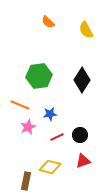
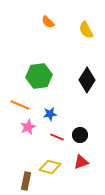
black diamond: moved 5 px right
red line: rotated 48 degrees clockwise
red triangle: moved 2 px left, 1 px down
